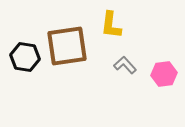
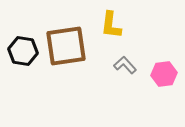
brown square: moved 1 px left
black hexagon: moved 2 px left, 6 px up
